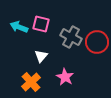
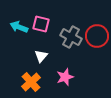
red circle: moved 6 px up
pink star: rotated 24 degrees clockwise
